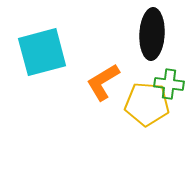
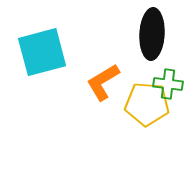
green cross: moved 1 px left
